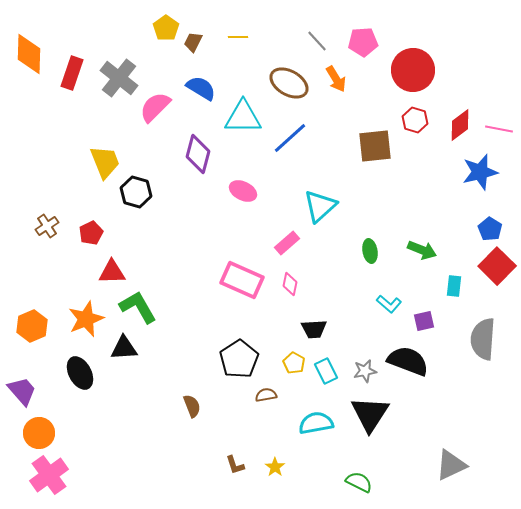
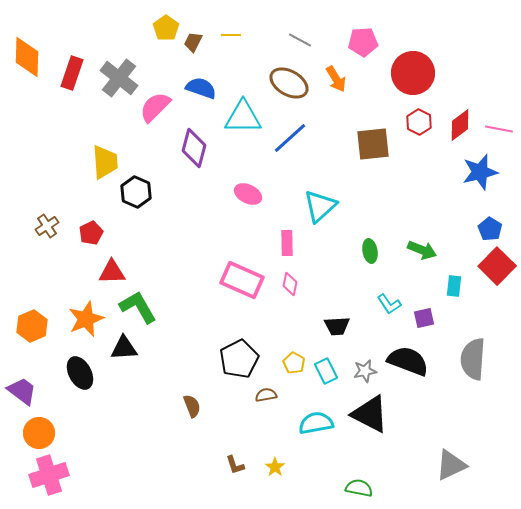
yellow line at (238, 37): moved 7 px left, 2 px up
gray line at (317, 41): moved 17 px left, 1 px up; rotated 20 degrees counterclockwise
orange diamond at (29, 54): moved 2 px left, 3 px down
red circle at (413, 70): moved 3 px down
blue semicircle at (201, 88): rotated 12 degrees counterclockwise
red hexagon at (415, 120): moved 4 px right, 2 px down; rotated 10 degrees clockwise
brown square at (375, 146): moved 2 px left, 2 px up
purple diamond at (198, 154): moved 4 px left, 6 px up
yellow trapezoid at (105, 162): rotated 18 degrees clockwise
pink ellipse at (243, 191): moved 5 px right, 3 px down
black hexagon at (136, 192): rotated 8 degrees clockwise
pink rectangle at (287, 243): rotated 50 degrees counterclockwise
cyan L-shape at (389, 304): rotated 15 degrees clockwise
purple square at (424, 321): moved 3 px up
black trapezoid at (314, 329): moved 23 px right, 3 px up
gray semicircle at (483, 339): moved 10 px left, 20 px down
black pentagon at (239, 359): rotated 6 degrees clockwise
purple trapezoid at (22, 391): rotated 12 degrees counterclockwise
black triangle at (370, 414): rotated 36 degrees counterclockwise
pink cross at (49, 475): rotated 18 degrees clockwise
green semicircle at (359, 482): moved 6 px down; rotated 16 degrees counterclockwise
